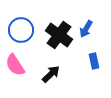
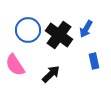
blue circle: moved 7 px right
